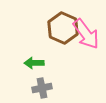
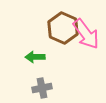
green arrow: moved 1 px right, 6 px up
